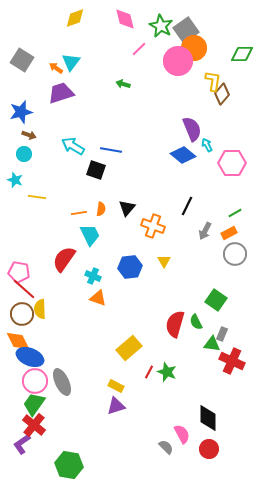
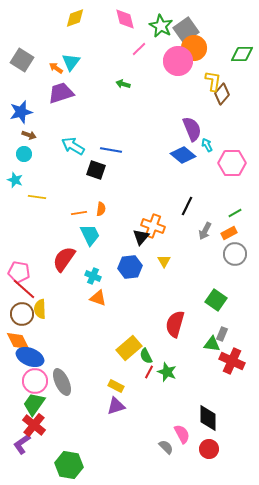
black triangle at (127, 208): moved 14 px right, 29 px down
green semicircle at (196, 322): moved 50 px left, 34 px down
